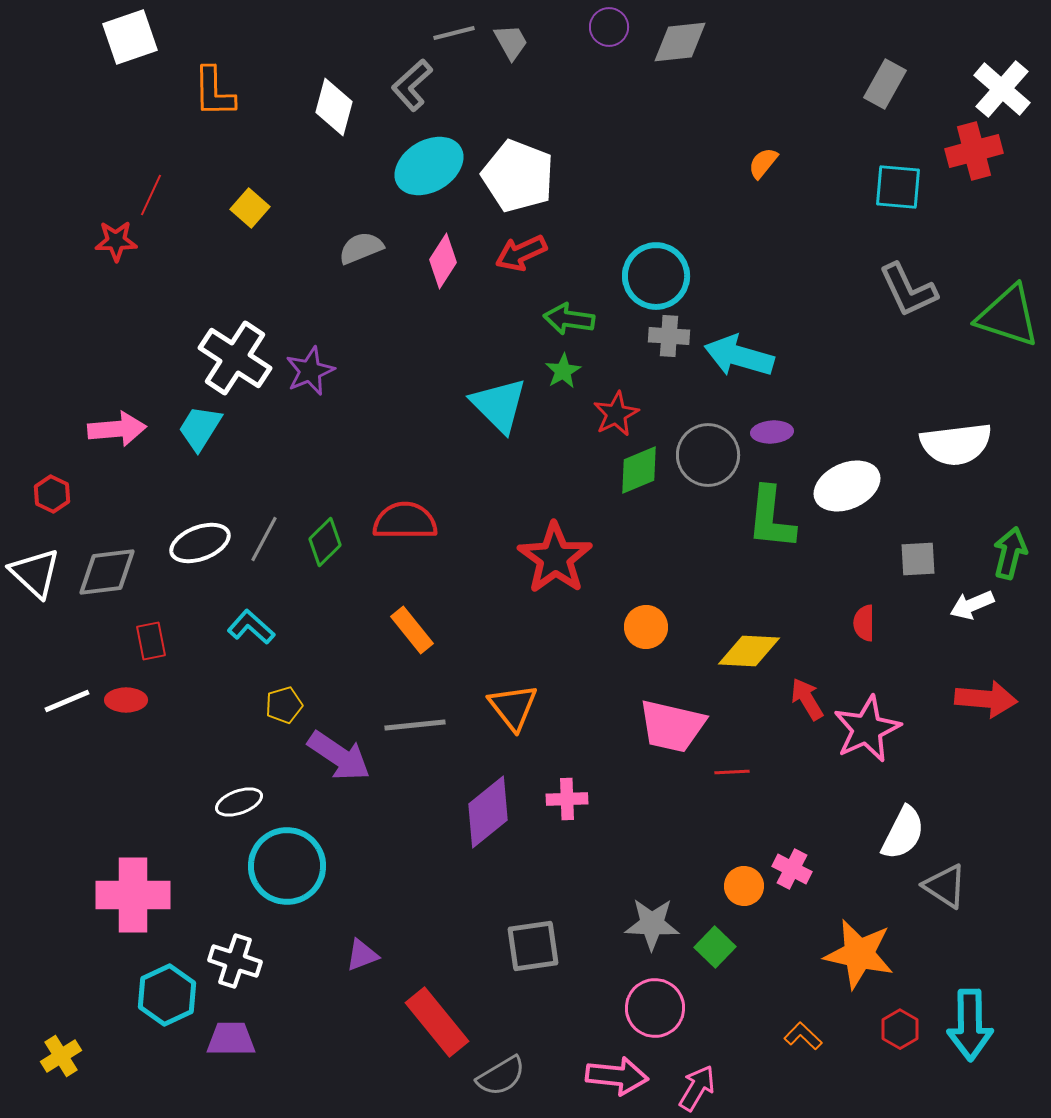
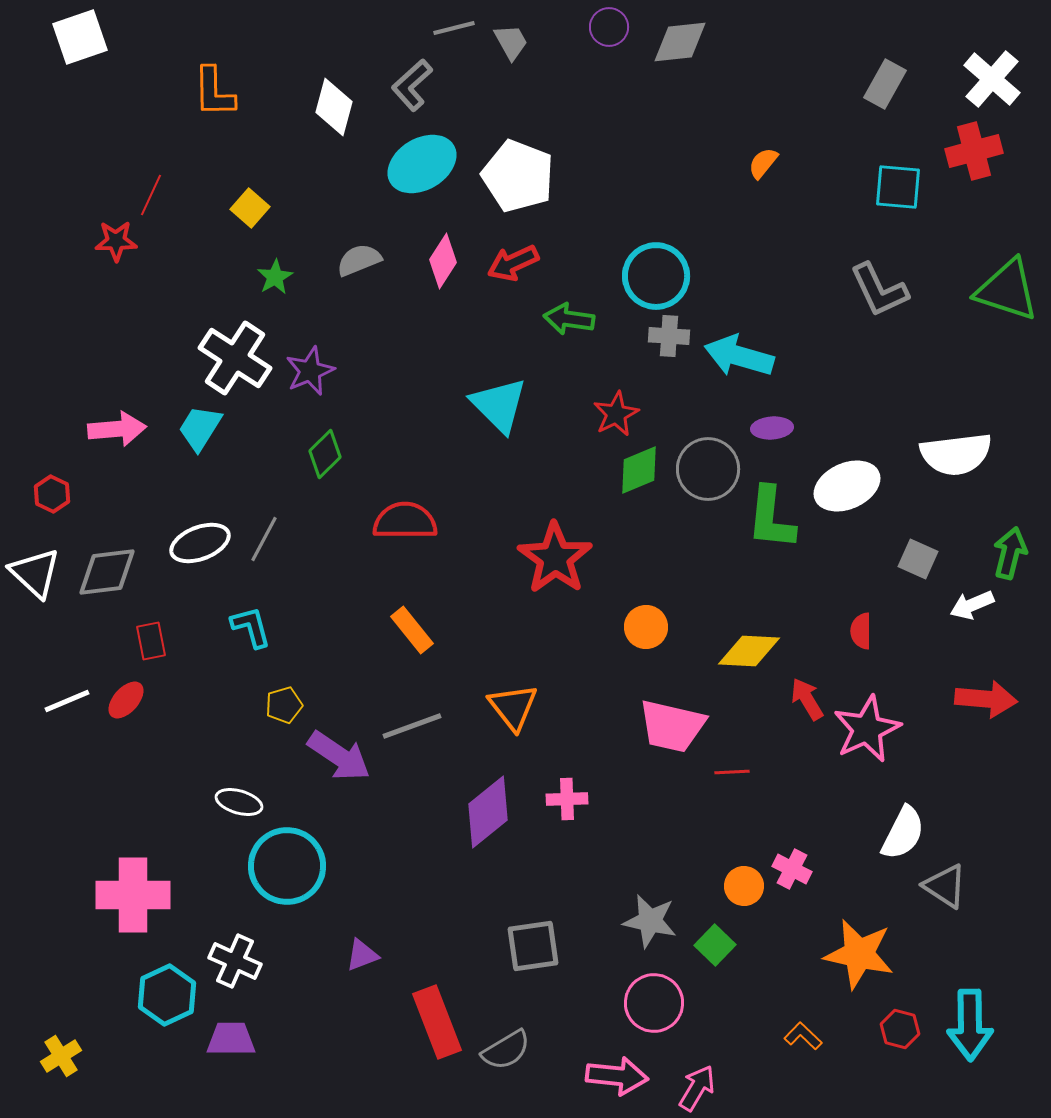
gray line at (454, 33): moved 5 px up
white square at (130, 37): moved 50 px left
white cross at (1002, 89): moved 10 px left, 10 px up
cyan ellipse at (429, 166): moved 7 px left, 2 px up
gray semicircle at (361, 248): moved 2 px left, 12 px down
red arrow at (521, 253): moved 8 px left, 10 px down
gray L-shape at (908, 290): moved 29 px left
green triangle at (1008, 316): moved 1 px left, 26 px up
green star at (563, 371): moved 288 px left, 94 px up
purple ellipse at (772, 432): moved 4 px up
white semicircle at (956, 444): moved 10 px down
gray circle at (708, 455): moved 14 px down
green diamond at (325, 542): moved 88 px up
gray square at (918, 559): rotated 27 degrees clockwise
red semicircle at (864, 623): moved 3 px left, 8 px down
cyan L-shape at (251, 627): rotated 33 degrees clockwise
red ellipse at (126, 700): rotated 48 degrees counterclockwise
gray line at (415, 725): moved 3 px left, 1 px down; rotated 14 degrees counterclockwise
white ellipse at (239, 802): rotated 36 degrees clockwise
gray star at (652, 924): moved 2 px left, 3 px up; rotated 10 degrees clockwise
green square at (715, 947): moved 2 px up
white cross at (235, 961): rotated 6 degrees clockwise
pink circle at (655, 1008): moved 1 px left, 5 px up
red rectangle at (437, 1022): rotated 18 degrees clockwise
red hexagon at (900, 1029): rotated 15 degrees counterclockwise
gray semicircle at (501, 1076): moved 5 px right, 26 px up
